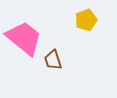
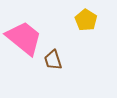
yellow pentagon: rotated 20 degrees counterclockwise
